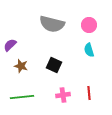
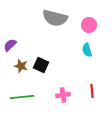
gray semicircle: moved 3 px right, 6 px up
cyan semicircle: moved 2 px left
black square: moved 13 px left
red line: moved 3 px right, 2 px up
